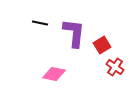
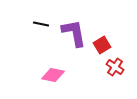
black line: moved 1 px right, 1 px down
purple L-shape: rotated 16 degrees counterclockwise
pink diamond: moved 1 px left, 1 px down
